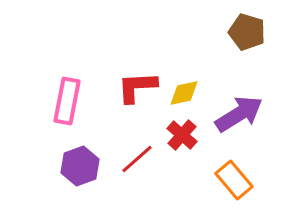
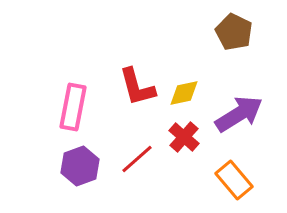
brown pentagon: moved 13 px left; rotated 9 degrees clockwise
red L-shape: rotated 102 degrees counterclockwise
pink rectangle: moved 6 px right, 6 px down
red cross: moved 2 px right, 2 px down
